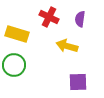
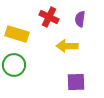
yellow arrow: rotated 15 degrees counterclockwise
purple square: moved 2 px left
